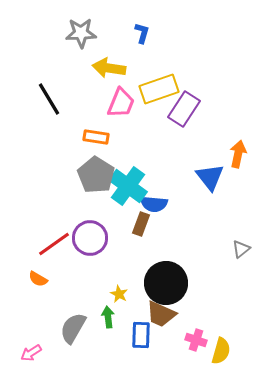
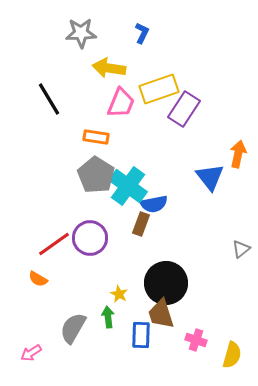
blue L-shape: rotated 10 degrees clockwise
blue semicircle: rotated 16 degrees counterclockwise
brown trapezoid: rotated 48 degrees clockwise
yellow semicircle: moved 11 px right, 4 px down
